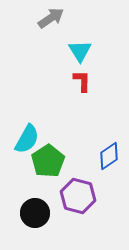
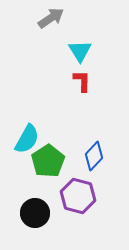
blue diamond: moved 15 px left; rotated 12 degrees counterclockwise
